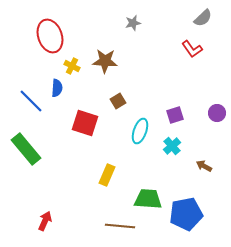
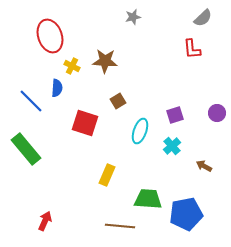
gray star: moved 6 px up
red L-shape: rotated 30 degrees clockwise
